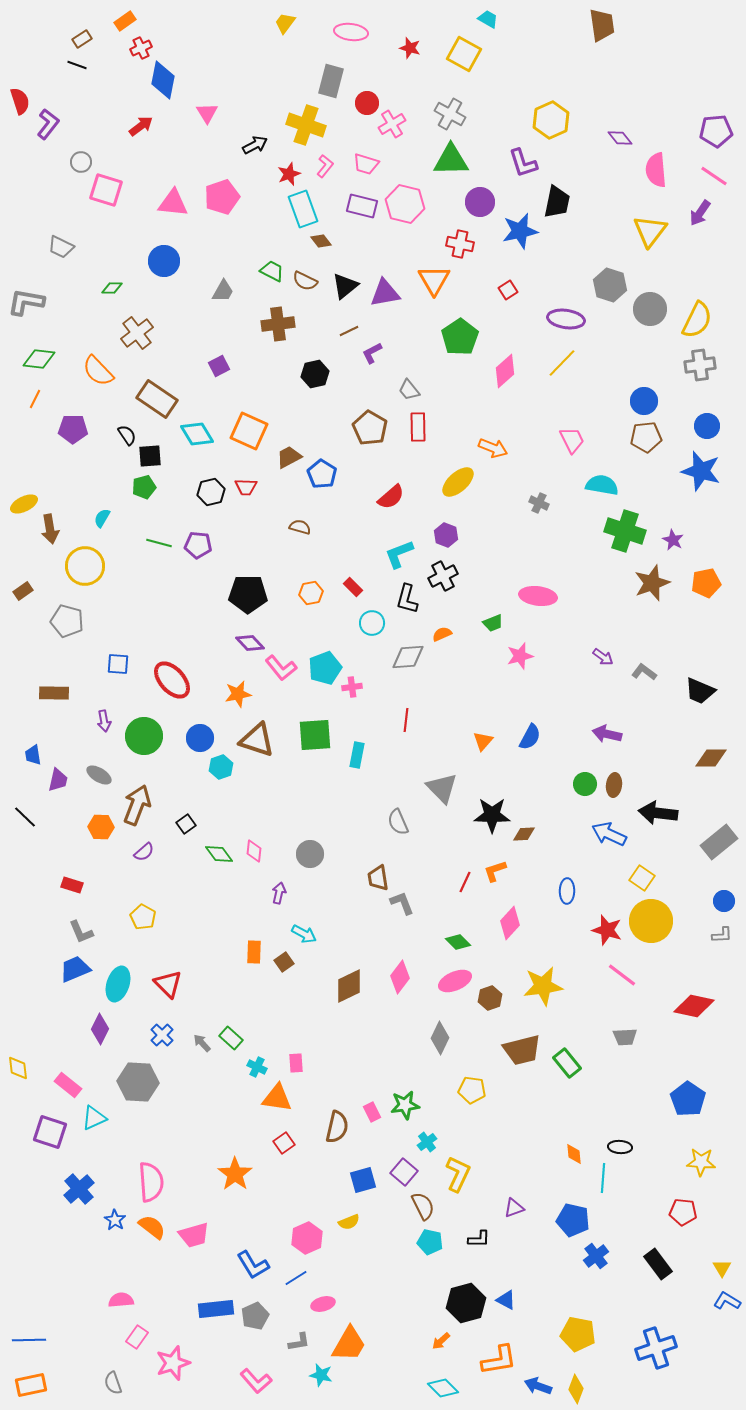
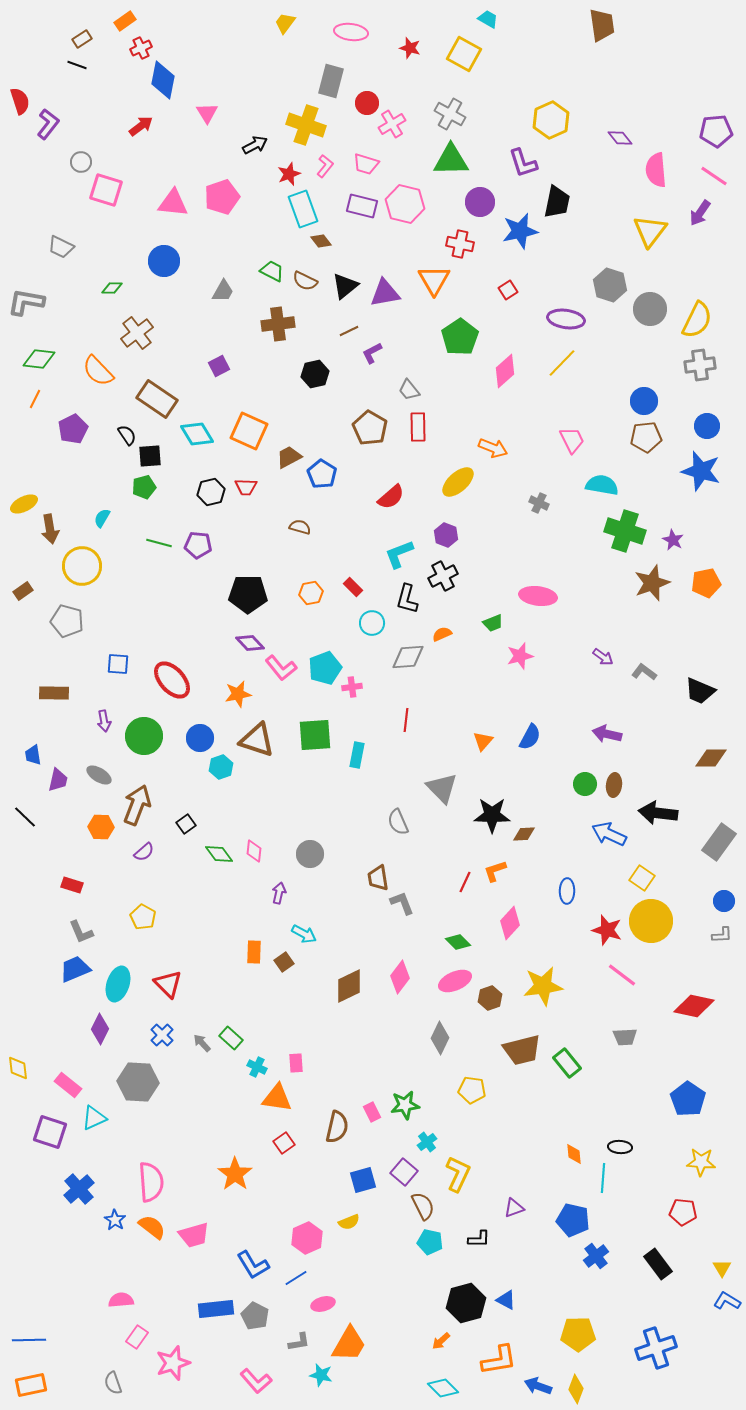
purple pentagon at (73, 429): rotated 28 degrees counterclockwise
yellow circle at (85, 566): moved 3 px left
gray rectangle at (719, 842): rotated 15 degrees counterclockwise
gray pentagon at (255, 1316): rotated 20 degrees counterclockwise
yellow pentagon at (578, 1334): rotated 12 degrees counterclockwise
